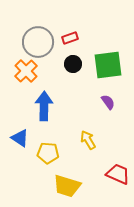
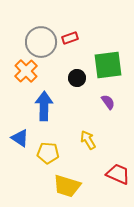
gray circle: moved 3 px right
black circle: moved 4 px right, 14 px down
